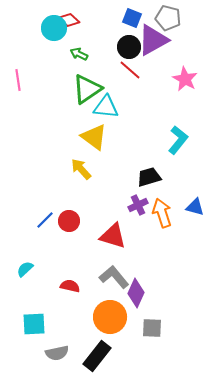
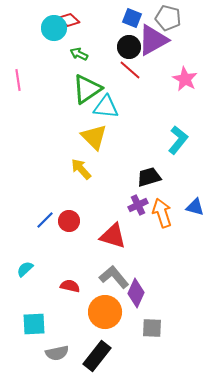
yellow triangle: rotated 8 degrees clockwise
orange circle: moved 5 px left, 5 px up
